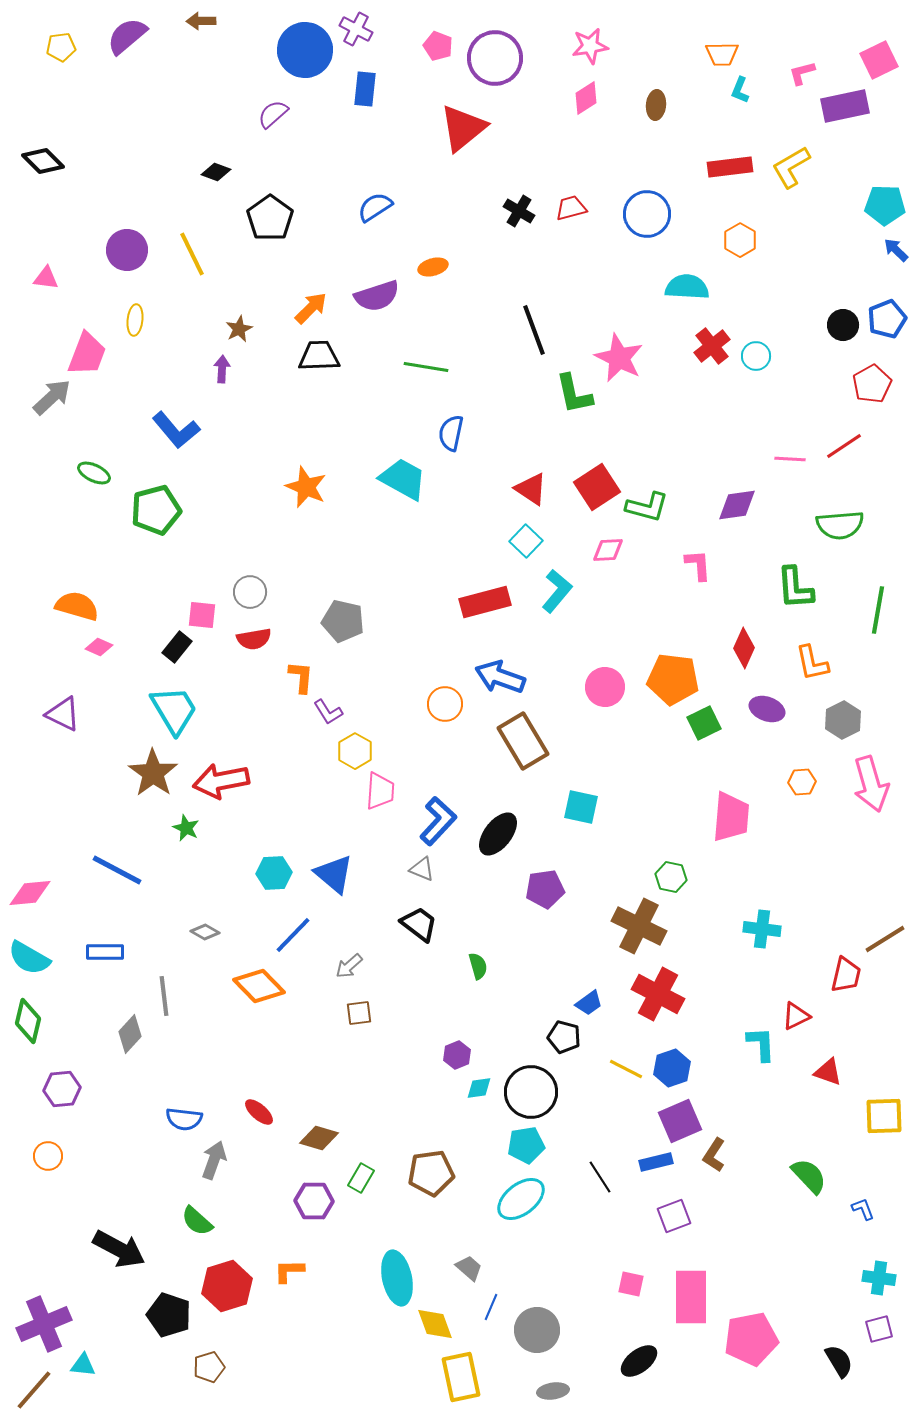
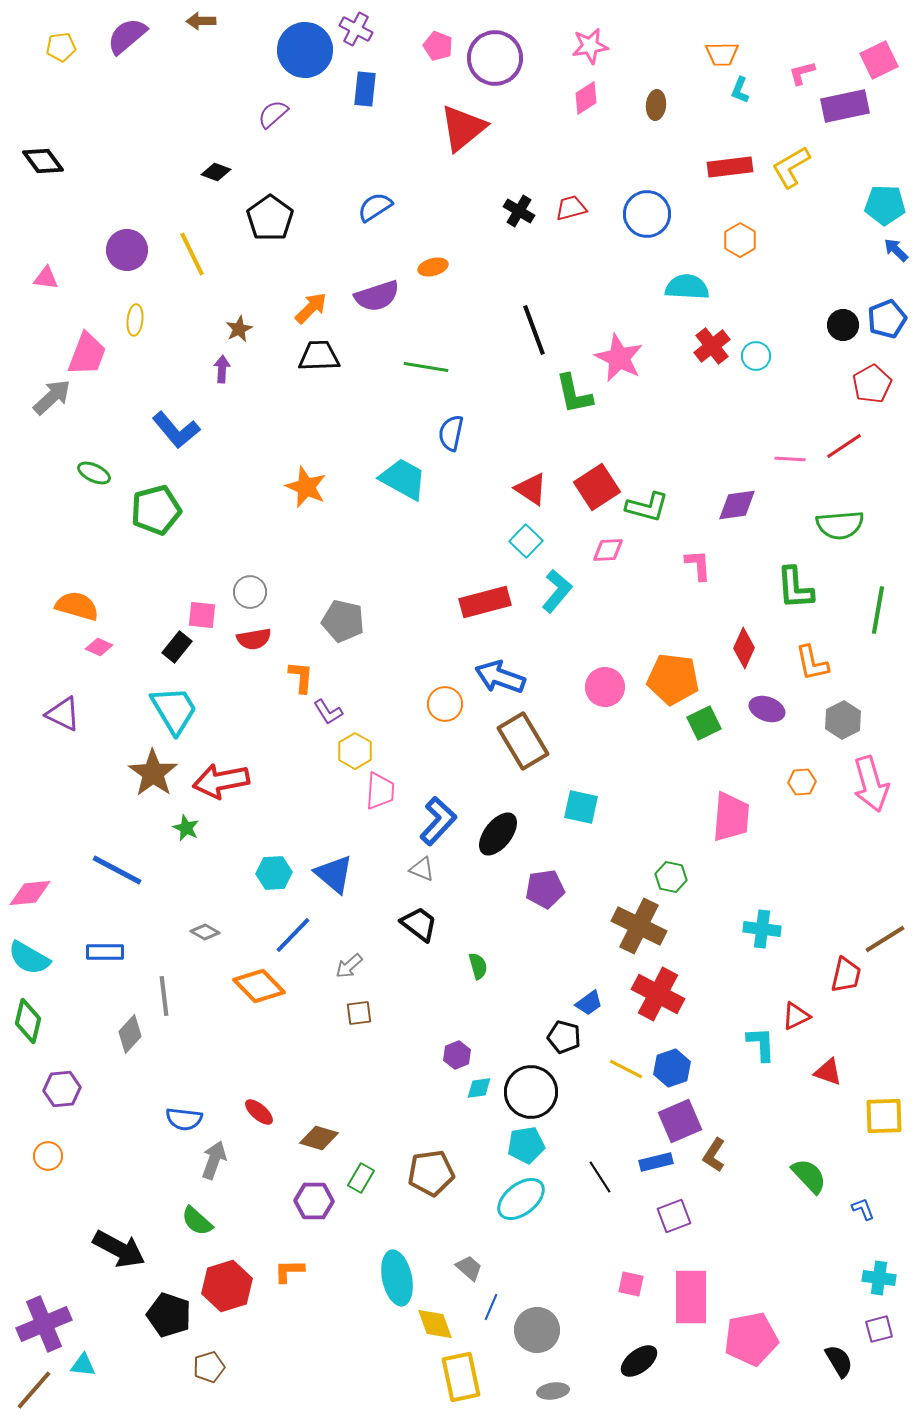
black diamond at (43, 161): rotated 9 degrees clockwise
